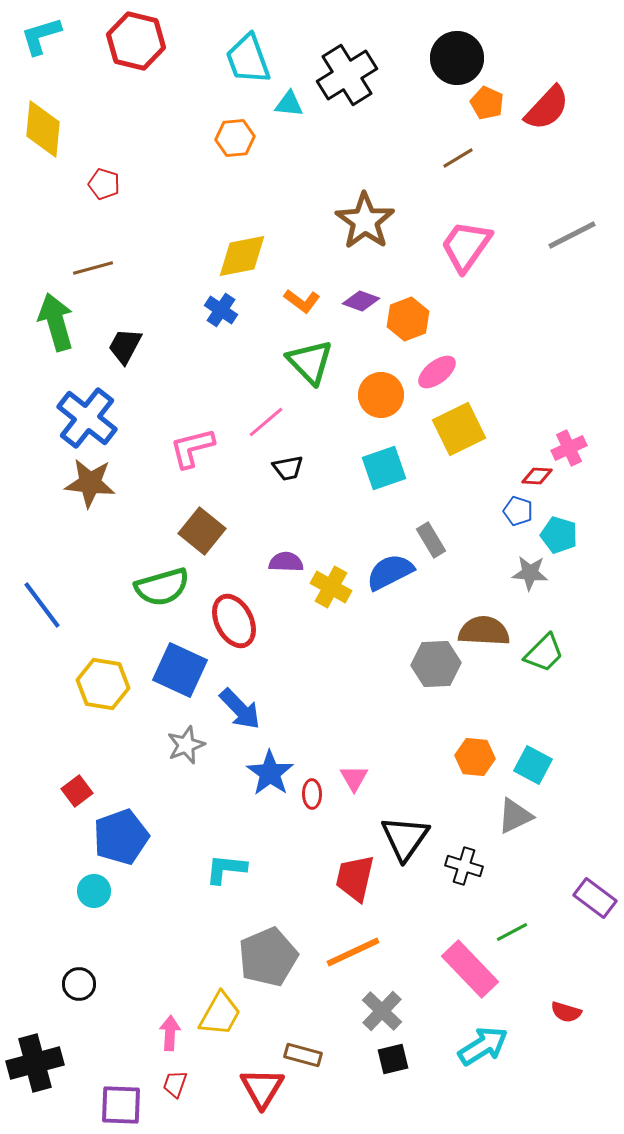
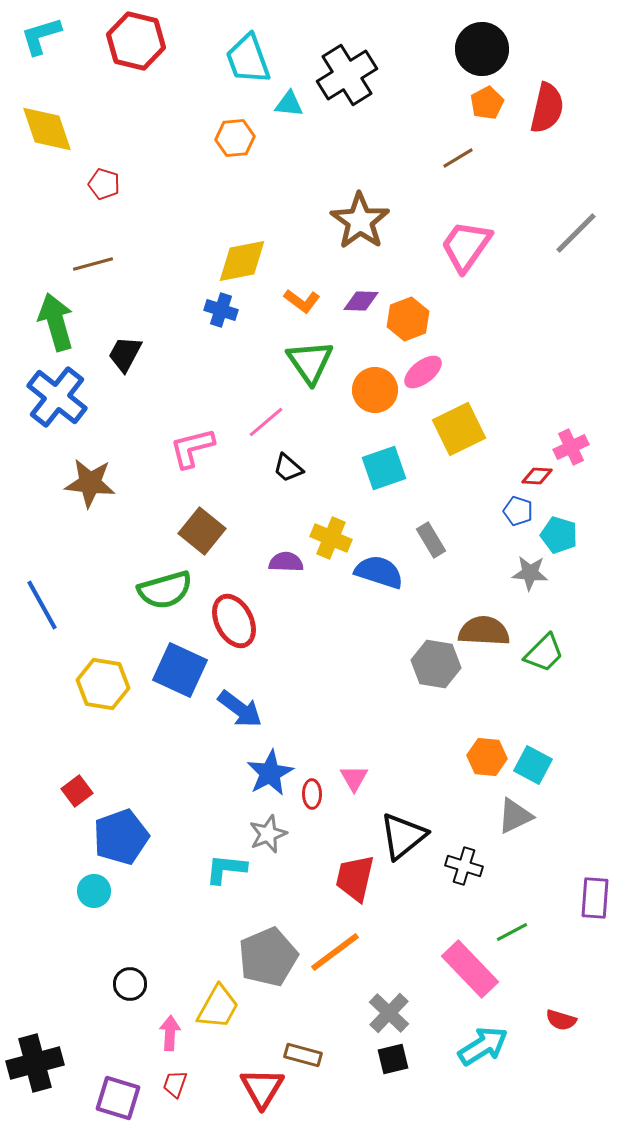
black circle at (457, 58): moved 25 px right, 9 px up
orange pentagon at (487, 103): rotated 20 degrees clockwise
red semicircle at (547, 108): rotated 30 degrees counterclockwise
yellow diamond at (43, 129): moved 4 px right; rotated 24 degrees counterclockwise
brown star at (365, 221): moved 5 px left
gray line at (572, 235): moved 4 px right, 2 px up; rotated 18 degrees counterclockwise
yellow diamond at (242, 256): moved 5 px down
brown line at (93, 268): moved 4 px up
purple diamond at (361, 301): rotated 18 degrees counterclockwise
blue cross at (221, 310): rotated 16 degrees counterclockwise
black trapezoid at (125, 346): moved 8 px down
green triangle at (310, 362): rotated 9 degrees clockwise
pink ellipse at (437, 372): moved 14 px left
orange circle at (381, 395): moved 6 px left, 5 px up
blue cross at (87, 418): moved 30 px left, 21 px up
pink cross at (569, 448): moved 2 px right, 1 px up
black trapezoid at (288, 468): rotated 52 degrees clockwise
blue semicircle at (390, 572): moved 11 px left; rotated 45 degrees clockwise
green semicircle at (162, 587): moved 3 px right, 3 px down
yellow cross at (331, 587): moved 49 px up; rotated 6 degrees counterclockwise
blue line at (42, 605): rotated 8 degrees clockwise
gray hexagon at (436, 664): rotated 12 degrees clockwise
blue arrow at (240, 709): rotated 9 degrees counterclockwise
gray star at (186, 745): moved 82 px right, 89 px down
orange hexagon at (475, 757): moved 12 px right
blue star at (270, 773): rotated 9 degrees clockwise
black triangle at (405, 838): moved 2 px left, 2 px up; rotated 16 degrees clockwise
purple rectangle at (595, 898): rotated 57 degrees clockwise
orange line at (353, 952): moved 18 px left; rotated 12 degrees counterclockwise
black circle at (79, 984): moved 51 px right
gray cross at (382, 1011): moved 7 px right, 2 px down
red semicircle at (566, 1012): moved 5 px left, 8 px down
yellow trapezoid at (220, 1014): moved 2 px left, 7 px up
purple square at (121, 1105): moved 3 px left, 7 px up; rotated 15 degrees clockwise
